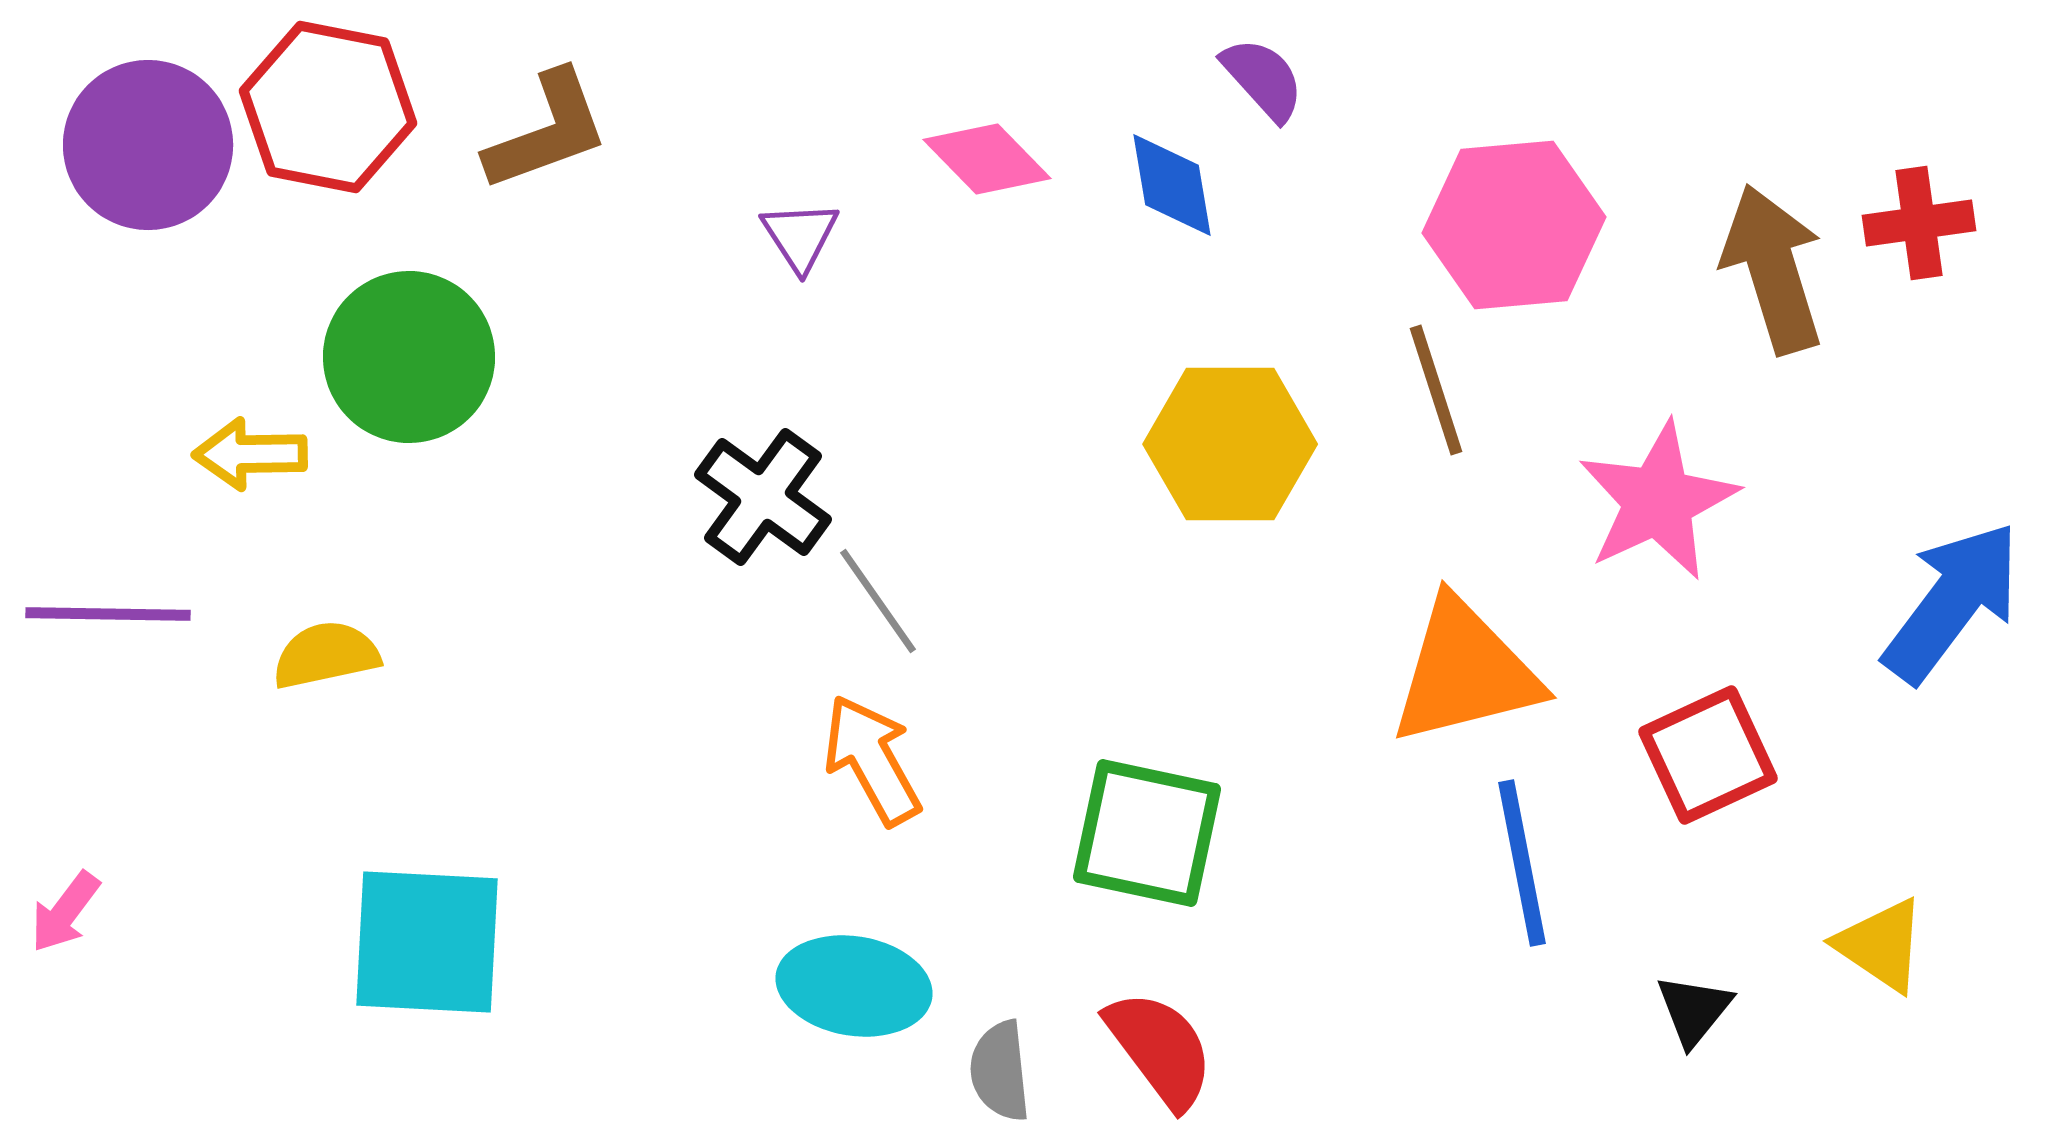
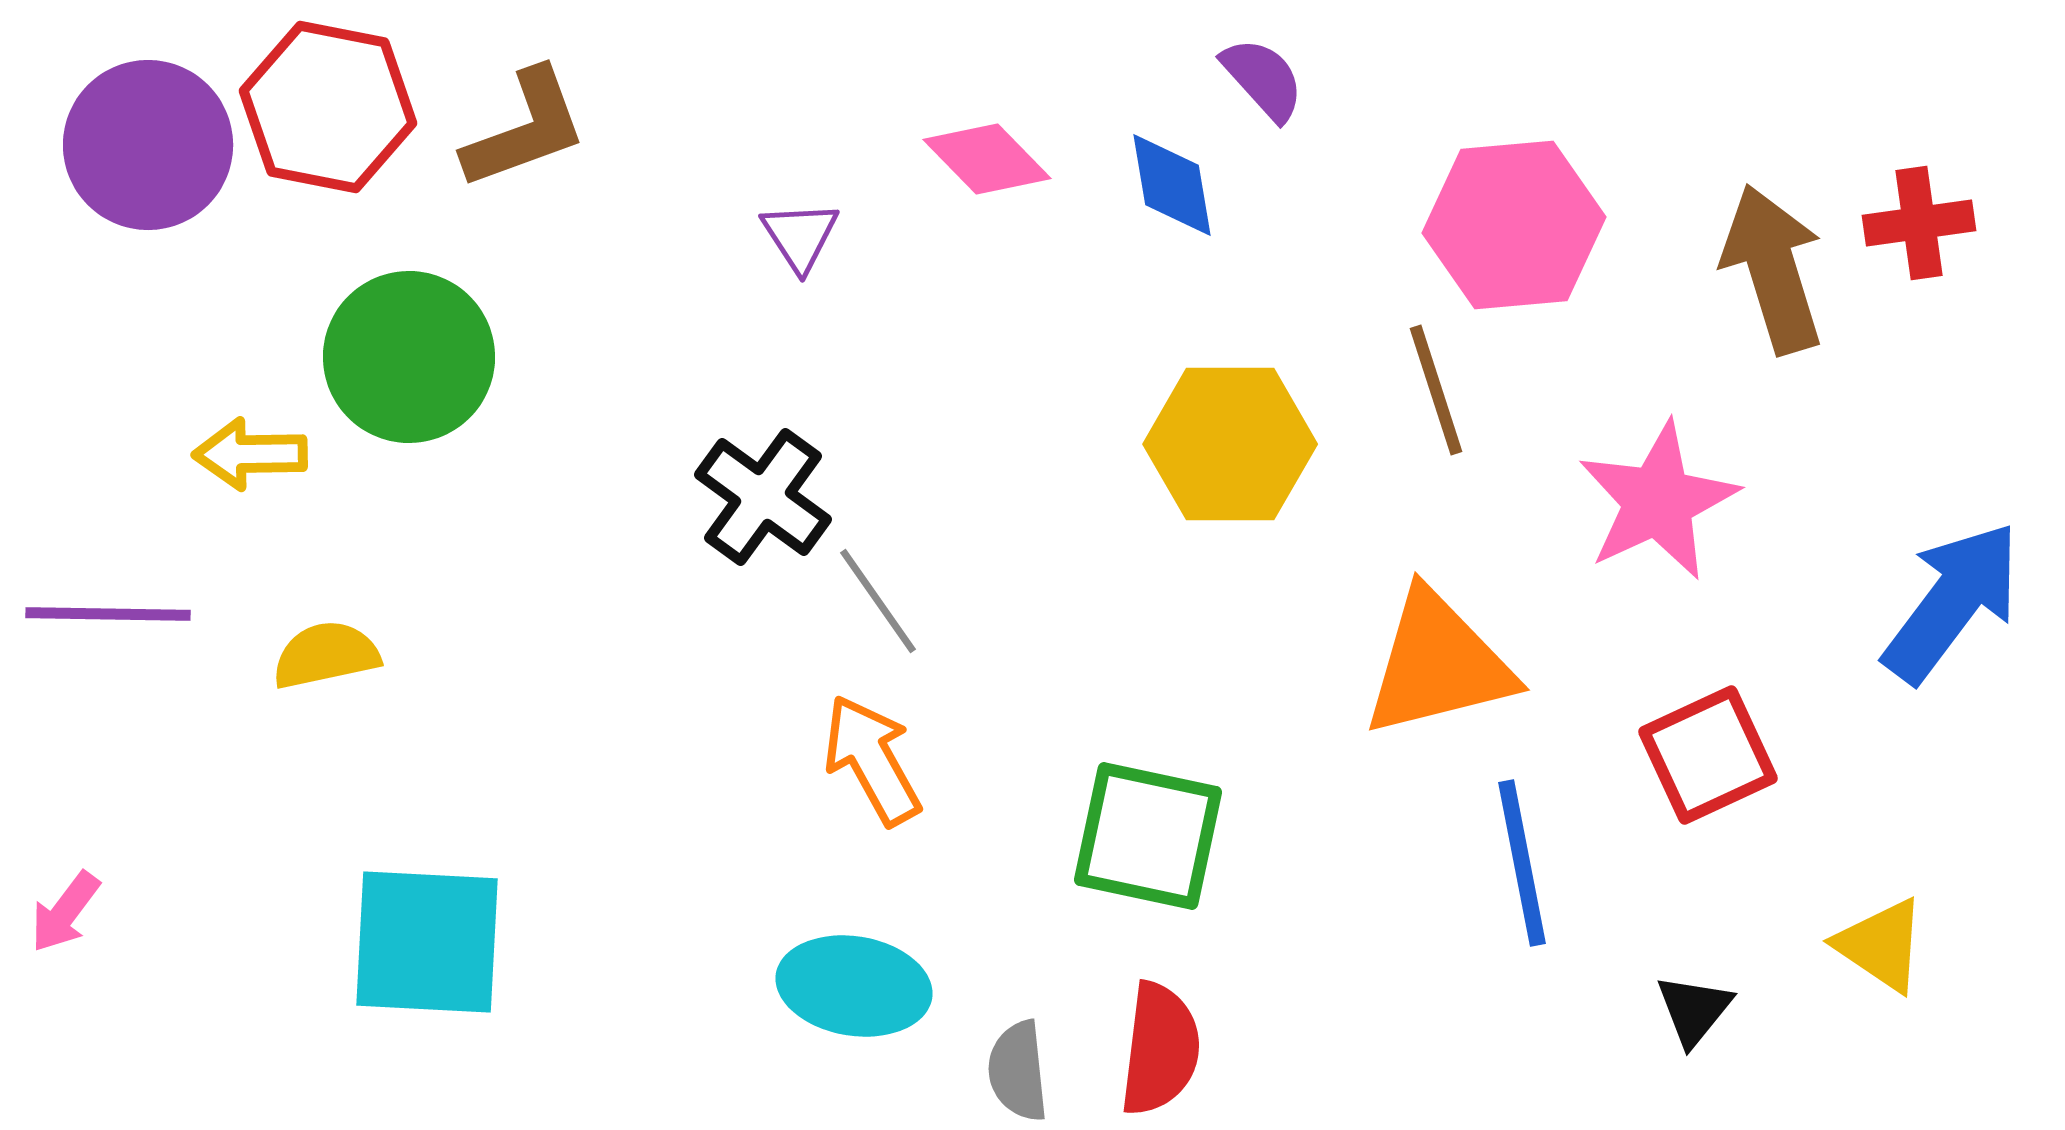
brown L-shape: moved 22 px left, 2 px up
orange triangle: moved 27 px left, 8 px up
green square: moved 1 px right, 3 px down
red semicircle: rotated 44 degrees clockwise
gray semicircle: moved 18 px right
